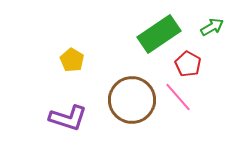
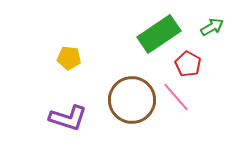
yellow pentagon: moved 3 px left, 2 px up; rotated 25 degrees counterclockwise
pink line: moved 2 px left
